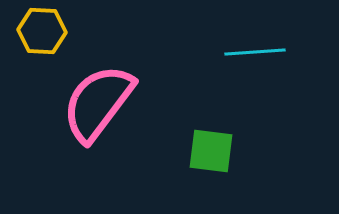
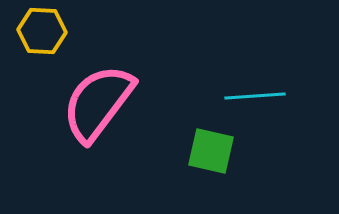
cyan line: moved 44 px down
green square: rotated 6 degrees clockwise
